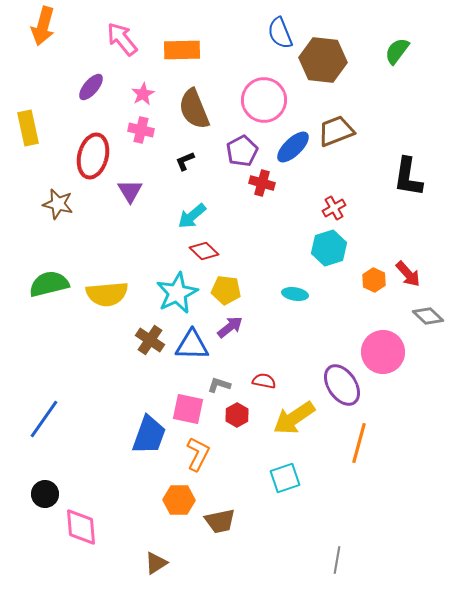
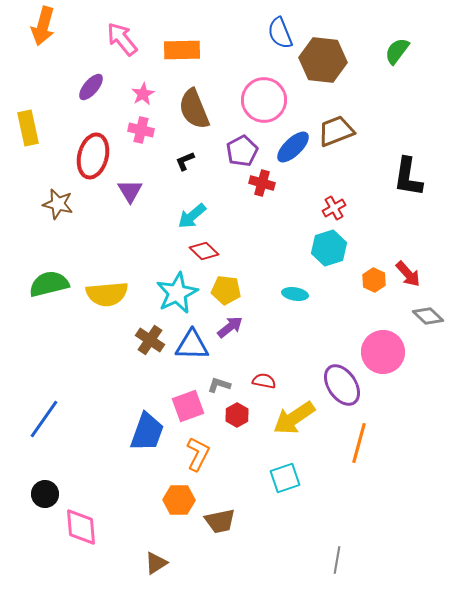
pink square at (188, 409): moved 3 px up; rotated 32 degrees counterclockwise
blue trapezoid at (149, 435): moved 2 px left, 3 px up
